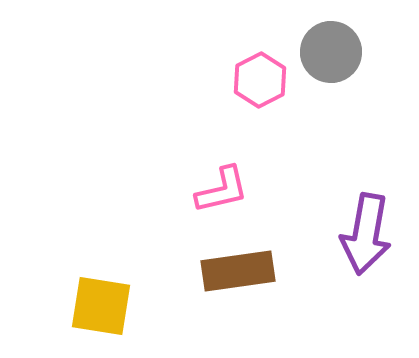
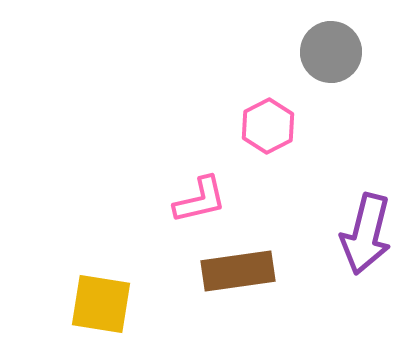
pink hexagon: moved 8 px right, 46 px down
pink L-shape: moved 22 px left, 10 px down
purple arrow: rotated 4 degrees clockwise
yellow square: moved 2 px up
